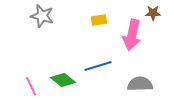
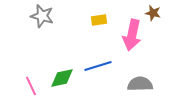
brown star: rotated 14 degrees clockwise
green diamond: moved 1 px left, 2 px up; rotated 50 degrees counterclockwise
